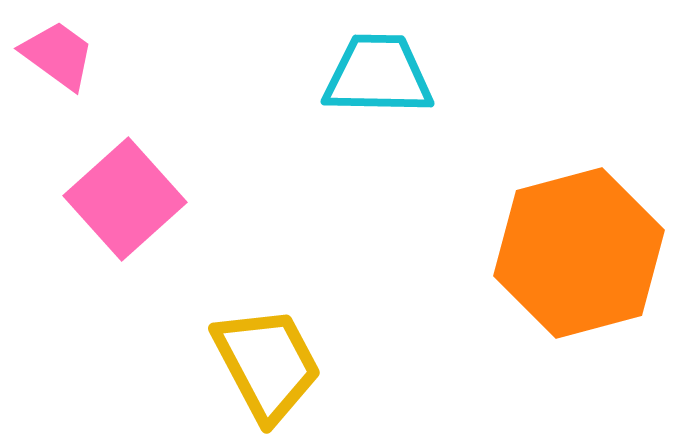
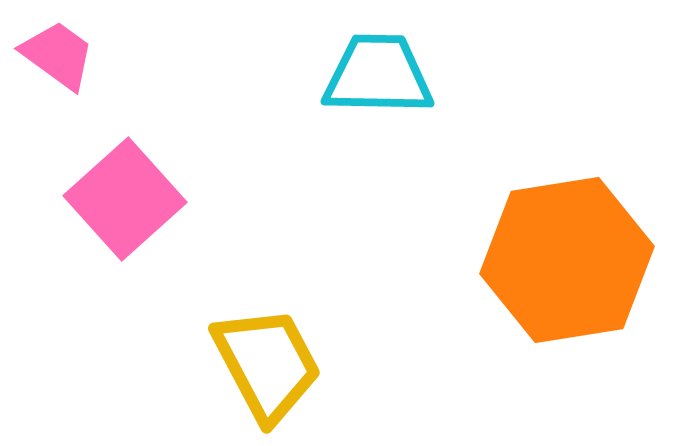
orange hexagon: moved 12 px left, 7 px down; rotated 6 degrees clockwise
